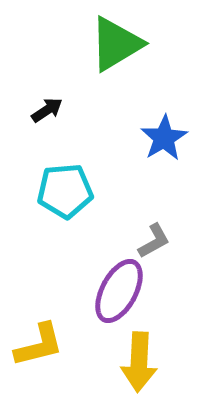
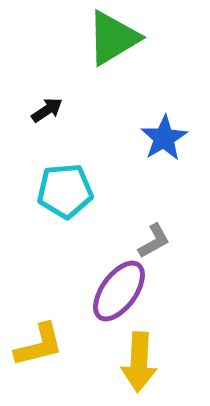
green triangle: moved 3 px left, 6 px up
purple ellipse: rotated 8 degrees clockwise
